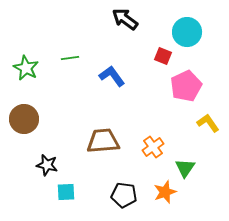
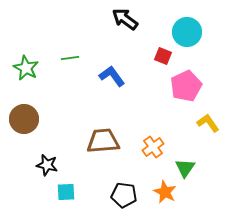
orange star: rotated 25 degrees counterclockwise
